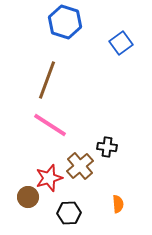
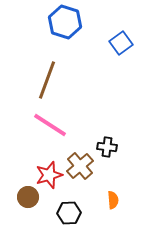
red star: moved 3 px up
orange semicircle: moved 5 px left, 4 px up
